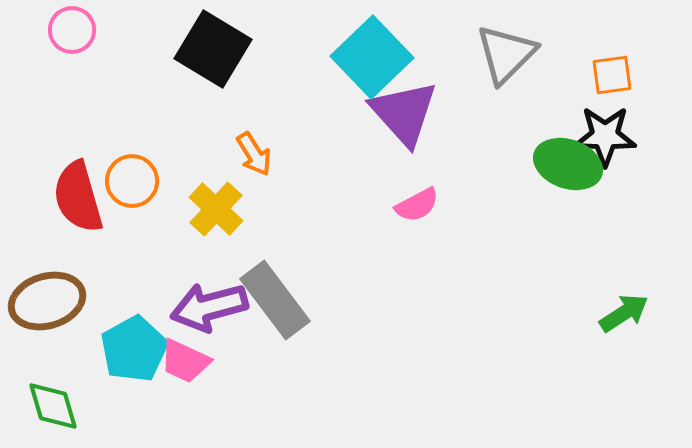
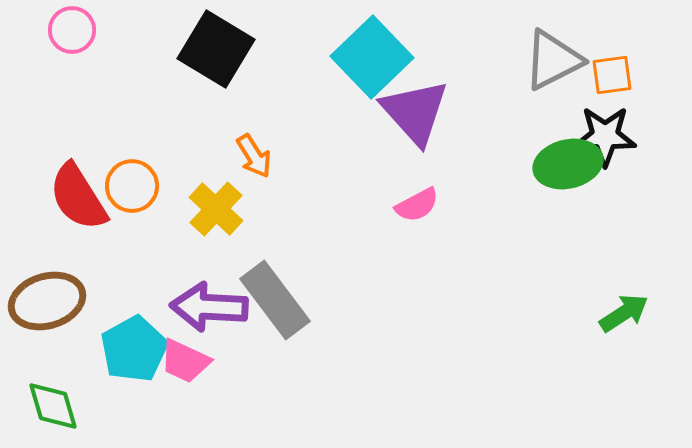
black square: moved 3 px right
gray triangle: moved 47 px right, 6 px down; rotated 18 degrees clockwise
purple triangle: moved 11 px right, 1 px up
orange arrow: moved 2 px down
green ellipse: rotated 32 degrees counterclockwise
orange circle: moved 5 px down
red semicircle: rotated 16 degrees counterclockwise
purple arrow: rotated 18 degrees clockwise
